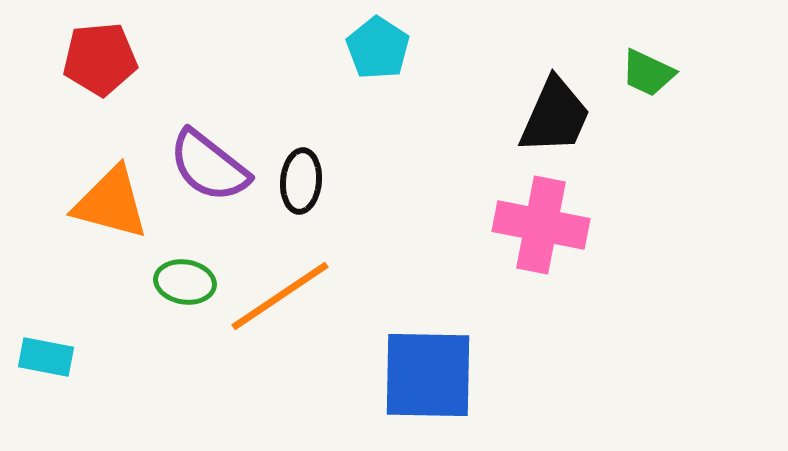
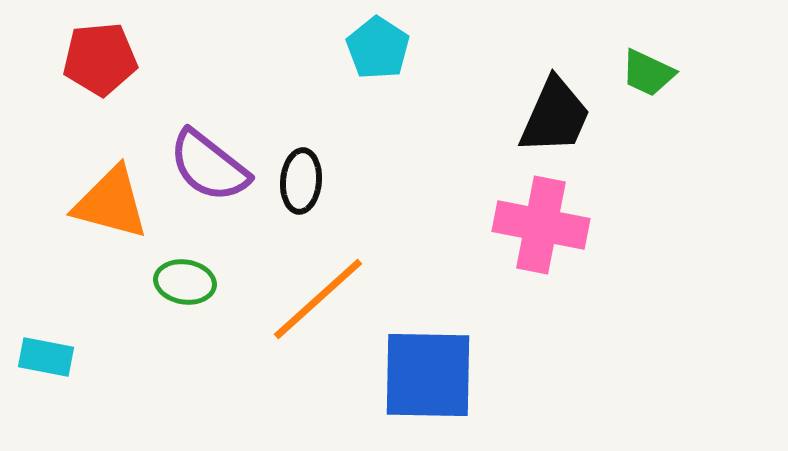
orange line: moved 38 px right, 3 px down; rotated 8 degrees counterclockwise
